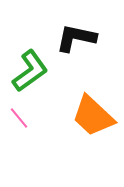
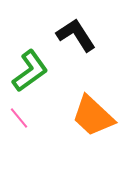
black L-shape: moved 3 px up; rotated 45 degrees clockwise
